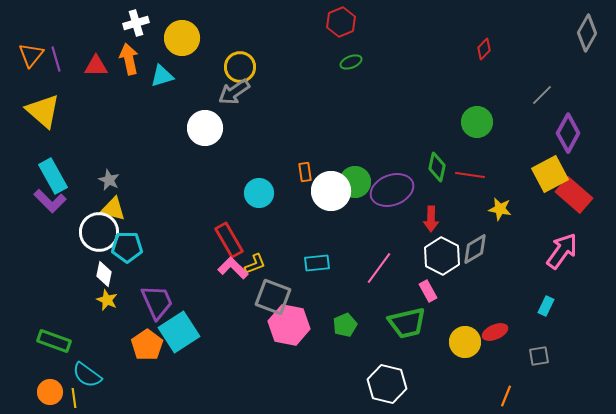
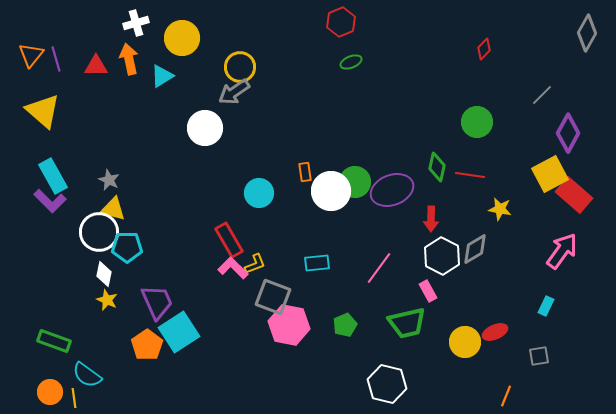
cyan triangle at (162, 76): rotated 15 degrees counterclockwise
